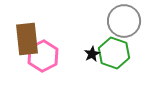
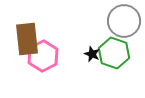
black star: rotated 21 degrees counterclockwise
